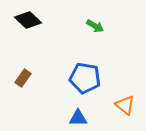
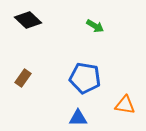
orange triangle: rotated 30 degrees counterclockwise
